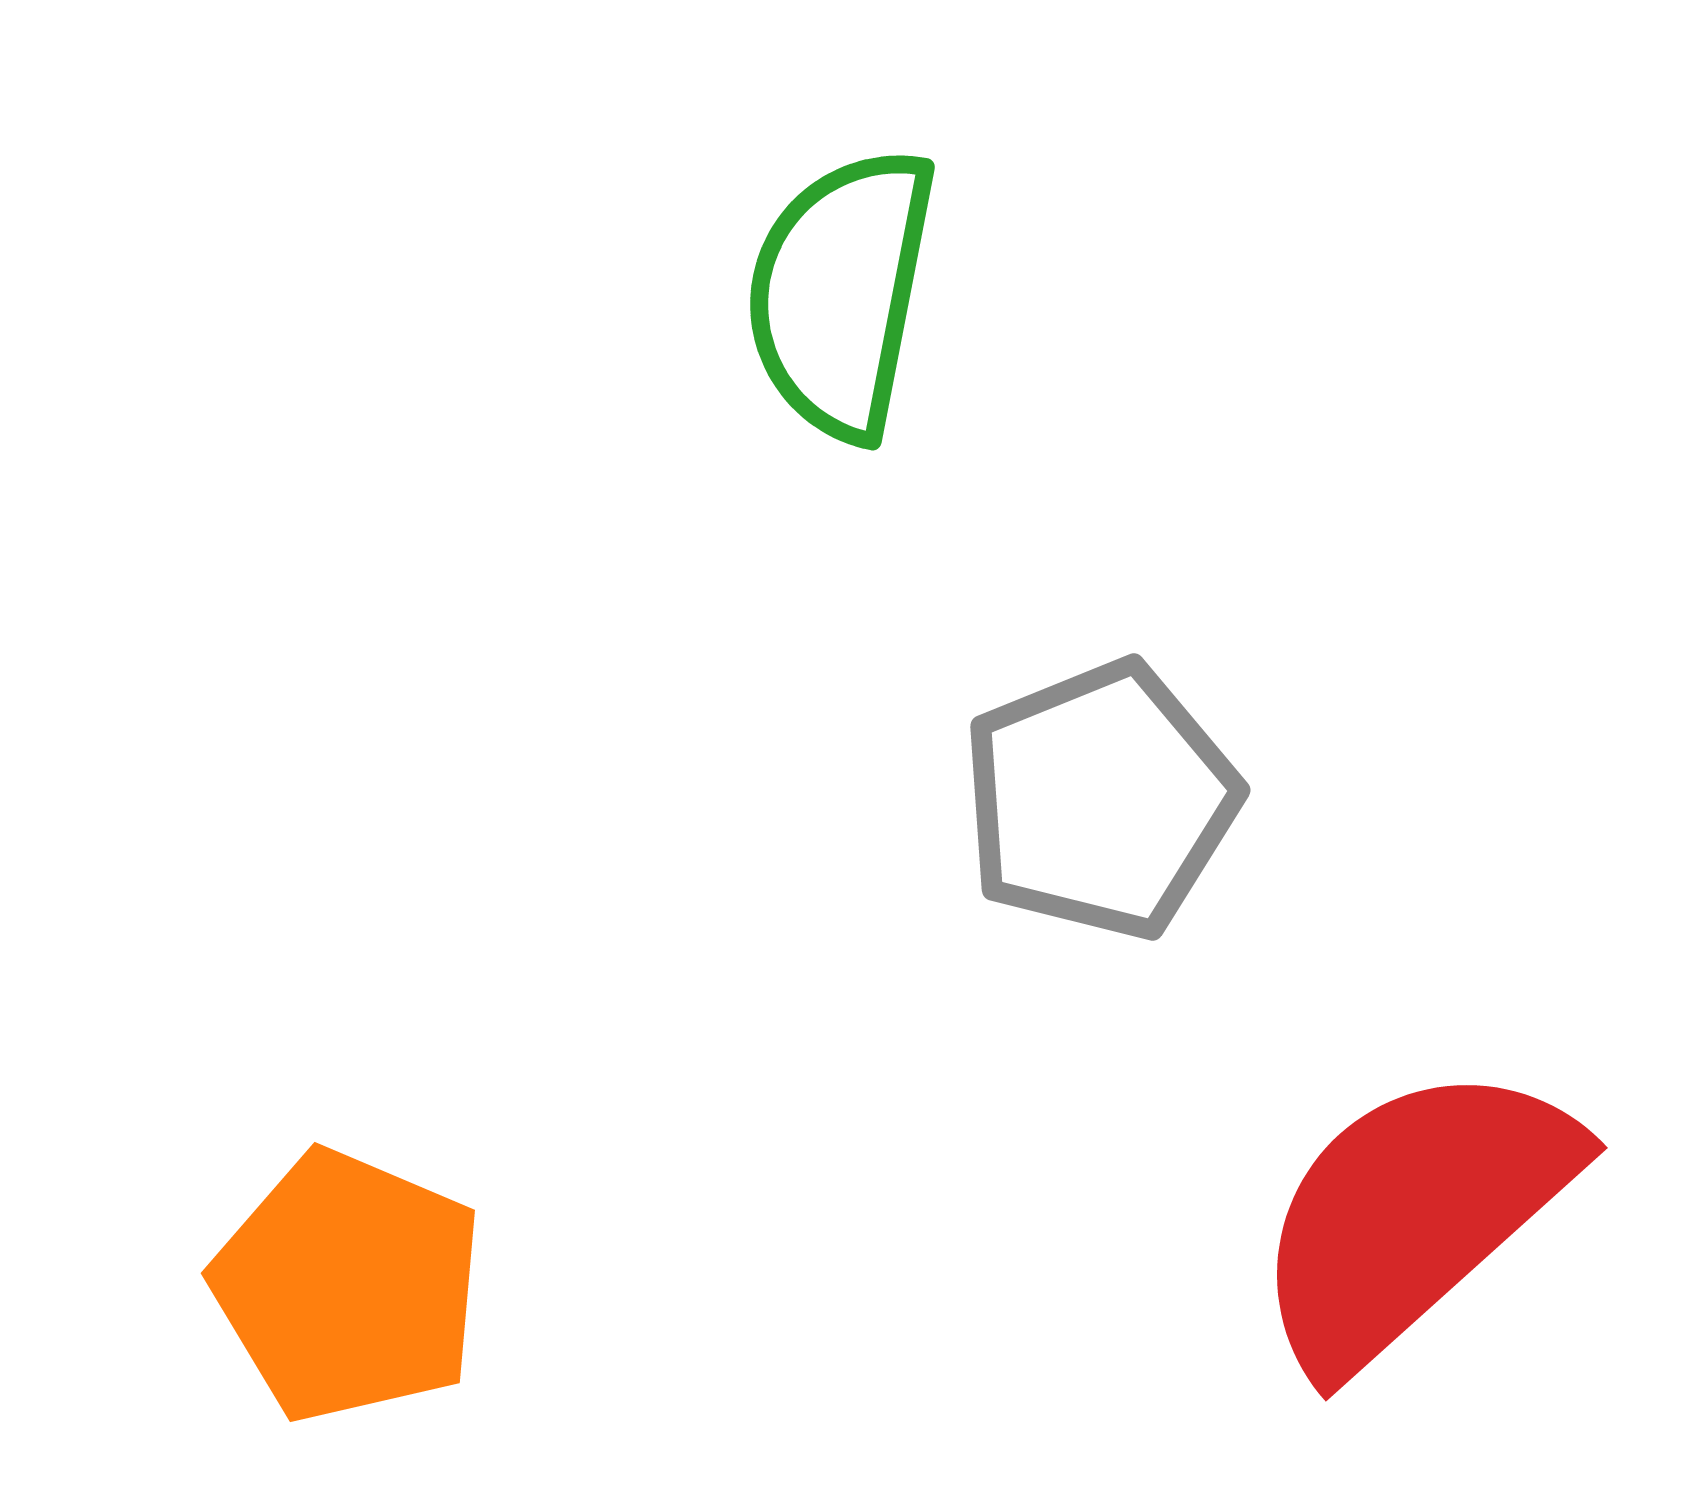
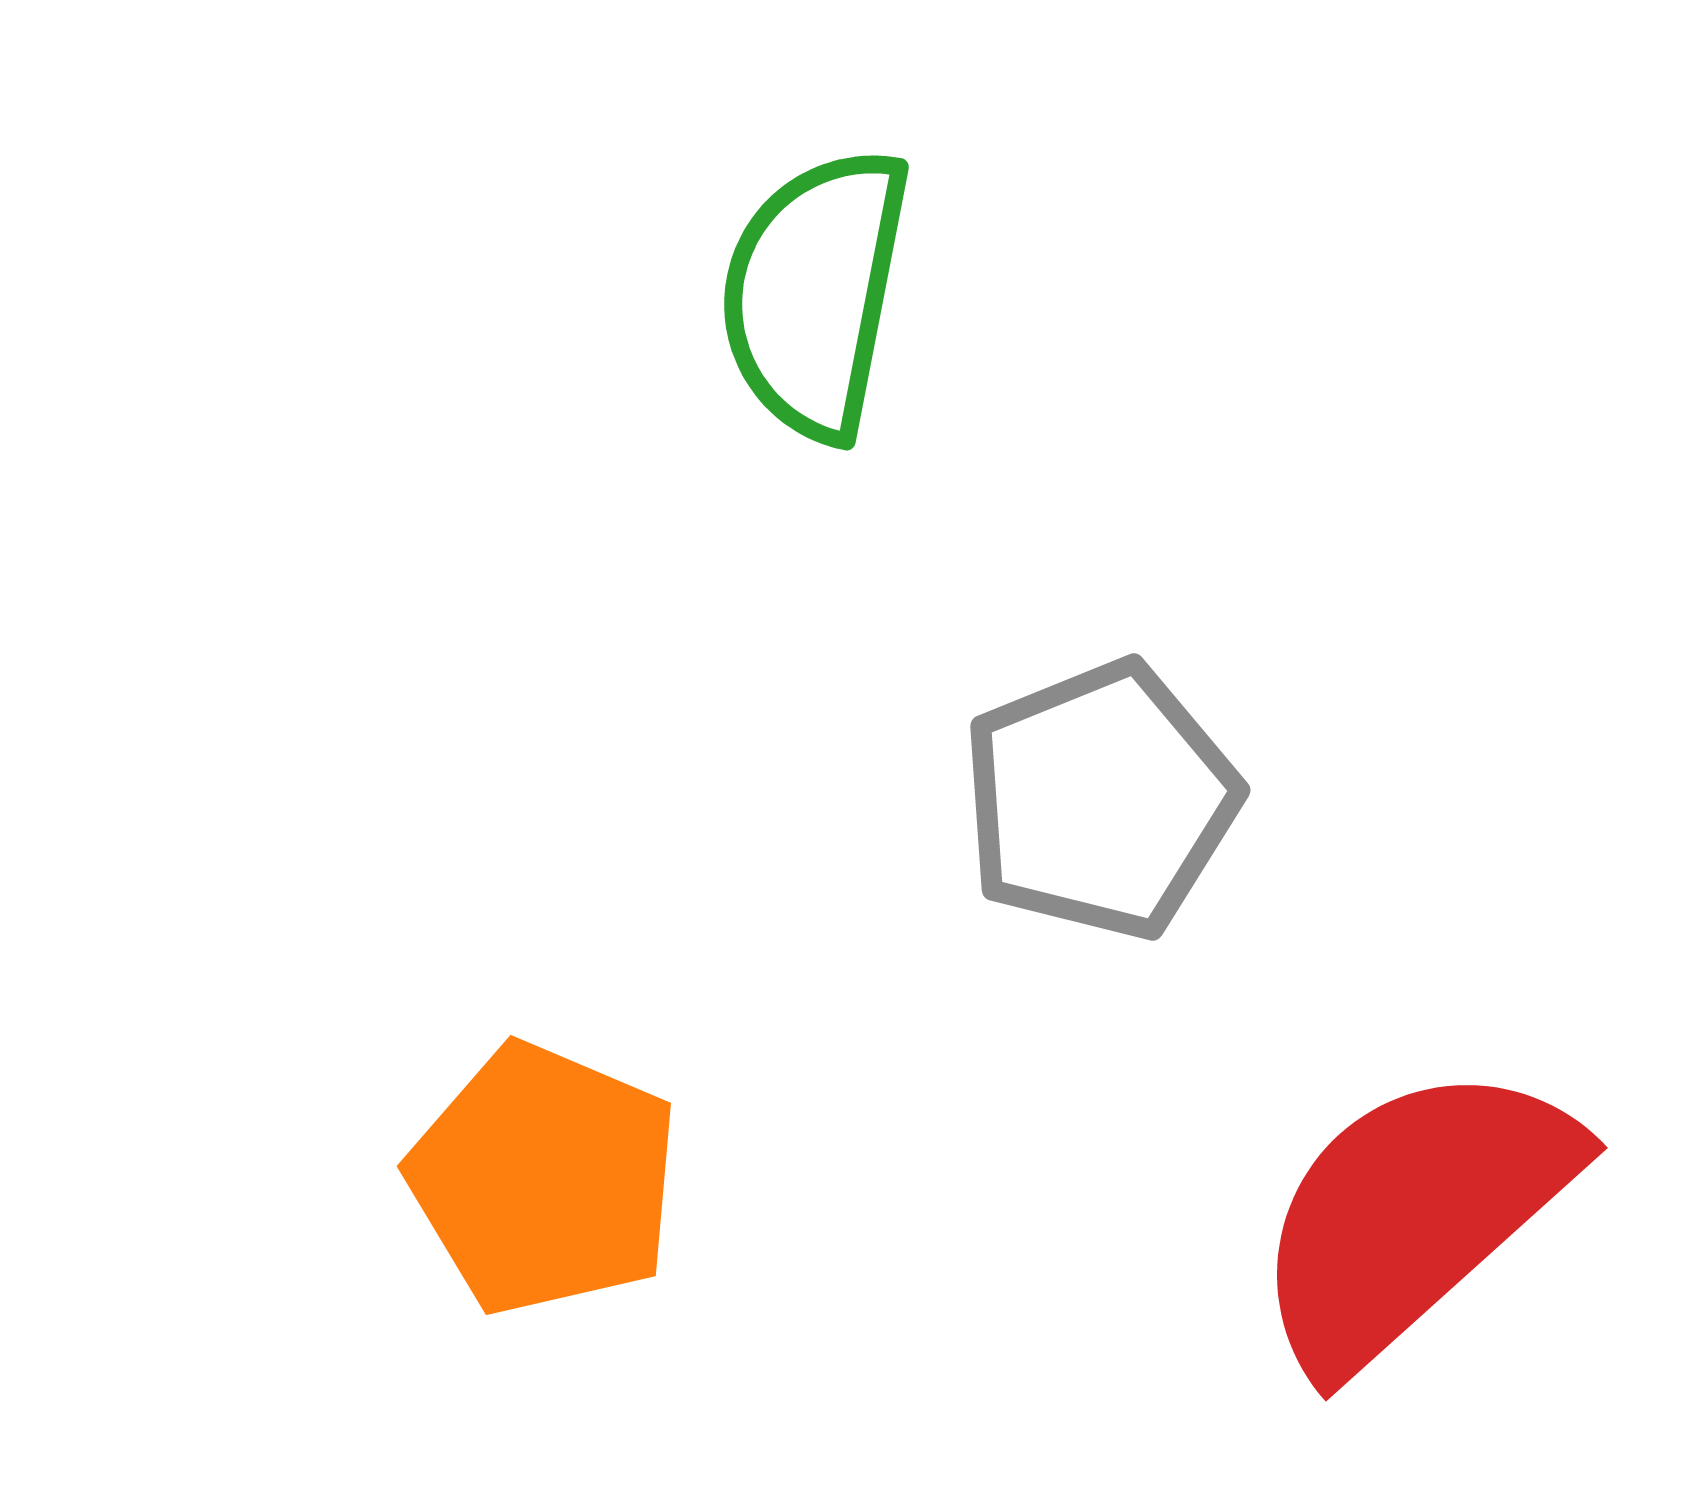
green semicircle: moved 26 px left
orange pentagon: moved 196 px right, 107 px up
